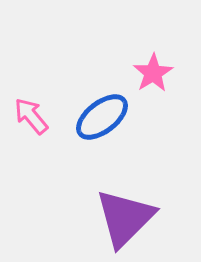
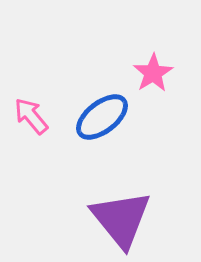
purple triangle: moved 4 px left, 1 px down; rotated 24 degrees counterclockwise
